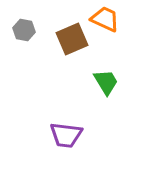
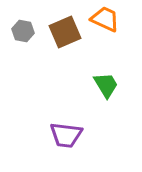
gray hexagon: moved 1 px left, 1 px down
brown square: moved 7 px left, 7 px up
green trapezoid: moved 3 px down
